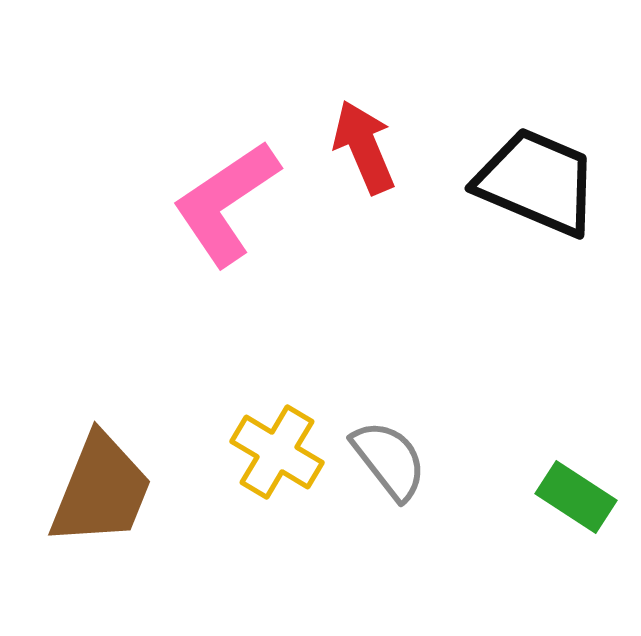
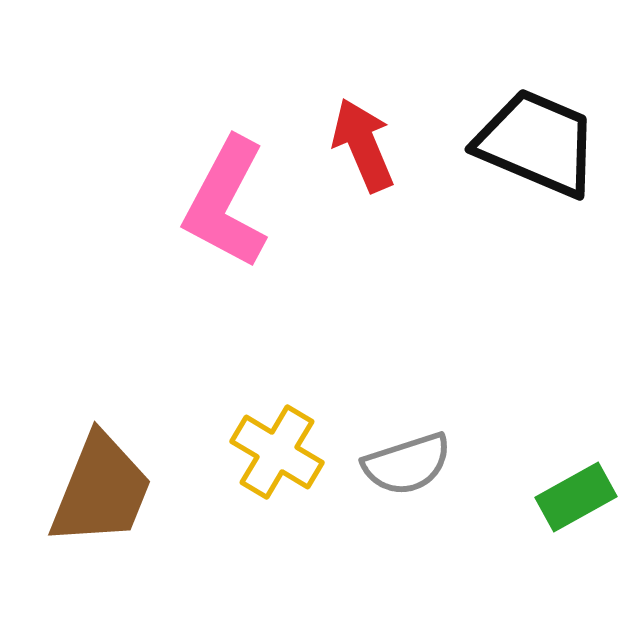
red arrow: moved 1 px left, 2 px up
black trapezoid: moved 39 px up
pink L-shape: rotated 28 degrees counterclockwise
gray semicircle: moved 18 px right, 4 px down; rotated 110 degrees clockwise
green rectangle: rotated 62 degrees counterclockwise
